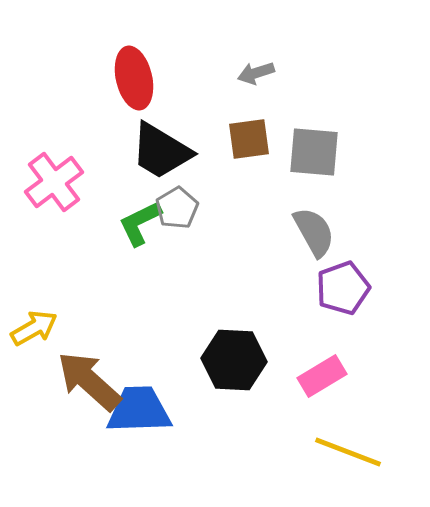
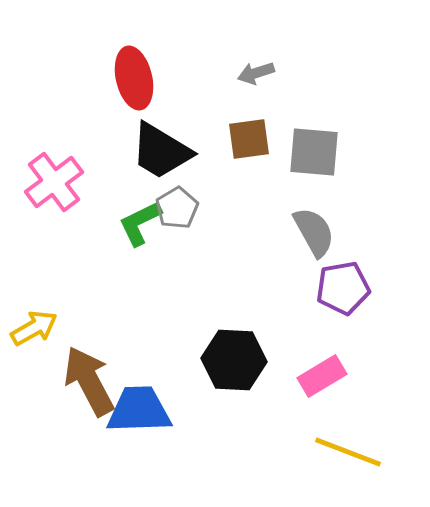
purple pentagon: rotated 10 degrees clockwise
brown arrow: rotated 20 degrees clockwise
